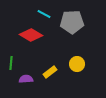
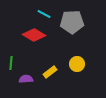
red diamond: moved 3 px right
